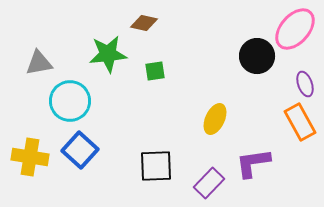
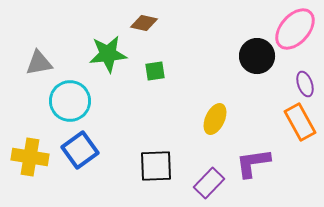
blue square: rotated 12 degrees clockwise
